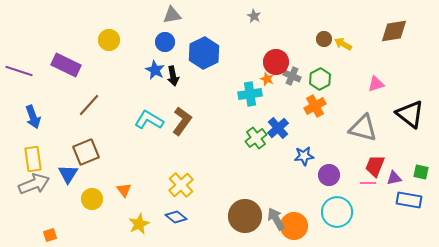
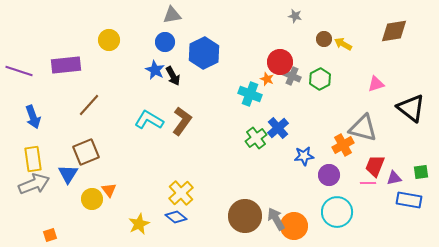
gray star at (254, 16): moved 41 px right; rotated 16 degrees counterclockwise
red circle at (276, 62): moved 4 px right
purple rectangle at (66, 65): rotated 32 degrees counterclockwise
black arrow at (173, 76): rotated 18 degrees counterclockwise
cyan cross at (250, 94): rotated 30 degrees clockwise
orange cross at (315, 106): moved 28 px right, 39 px down
black triangle at (410, 114): moved 1 px right, 6 px up
green square at (421, 172): rotated 21 degrees counterclockwise
yellow cross at (181, 185): moved 8 px down
orange triangle at (124, 190): moved 15 px left
